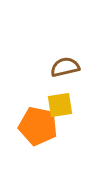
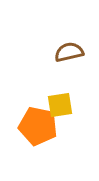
brown semicircle: moved 4 px right, 15 px up
